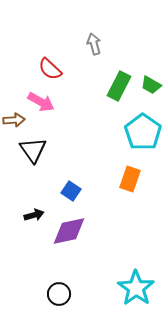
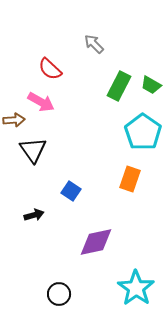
gray arrow: rotated 30 degrees counterclockwise
purple diamond: moved 27 px right, 11 px down
